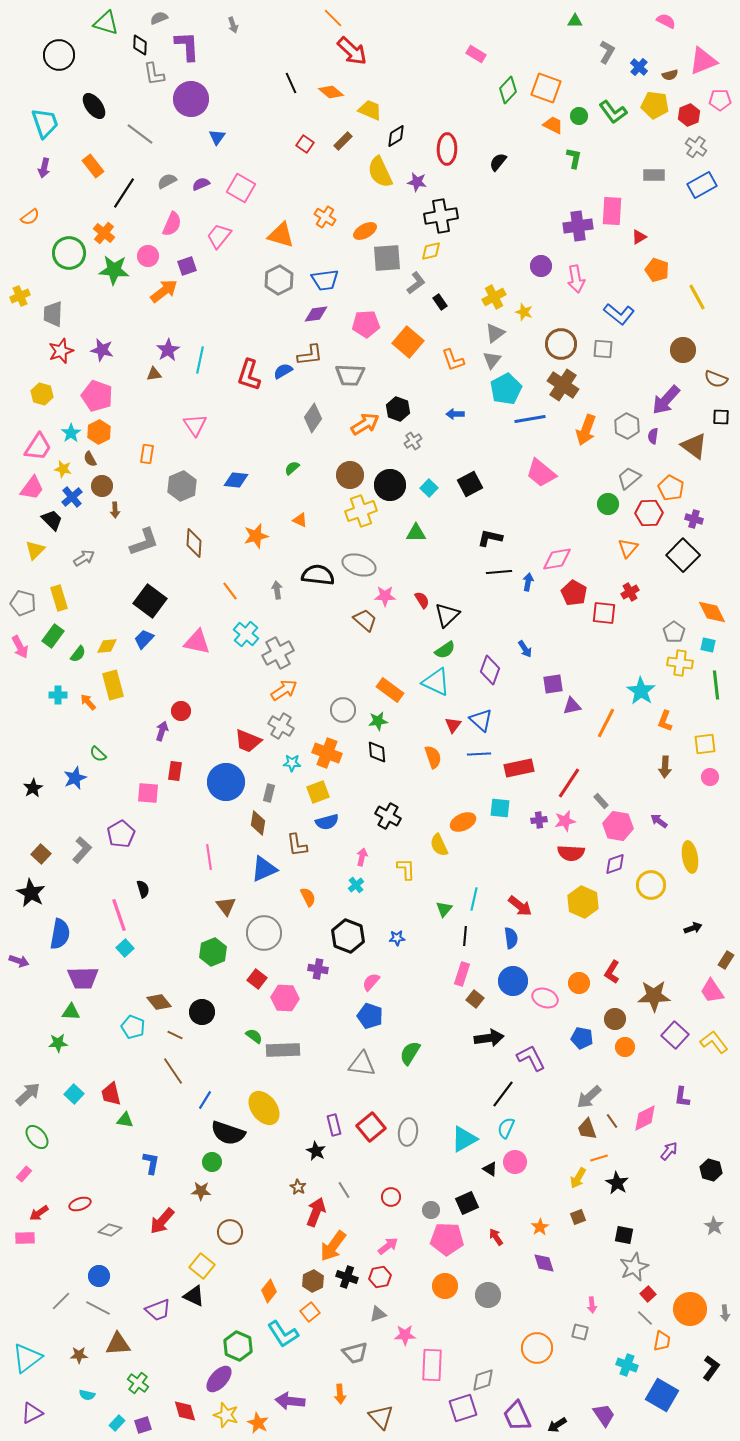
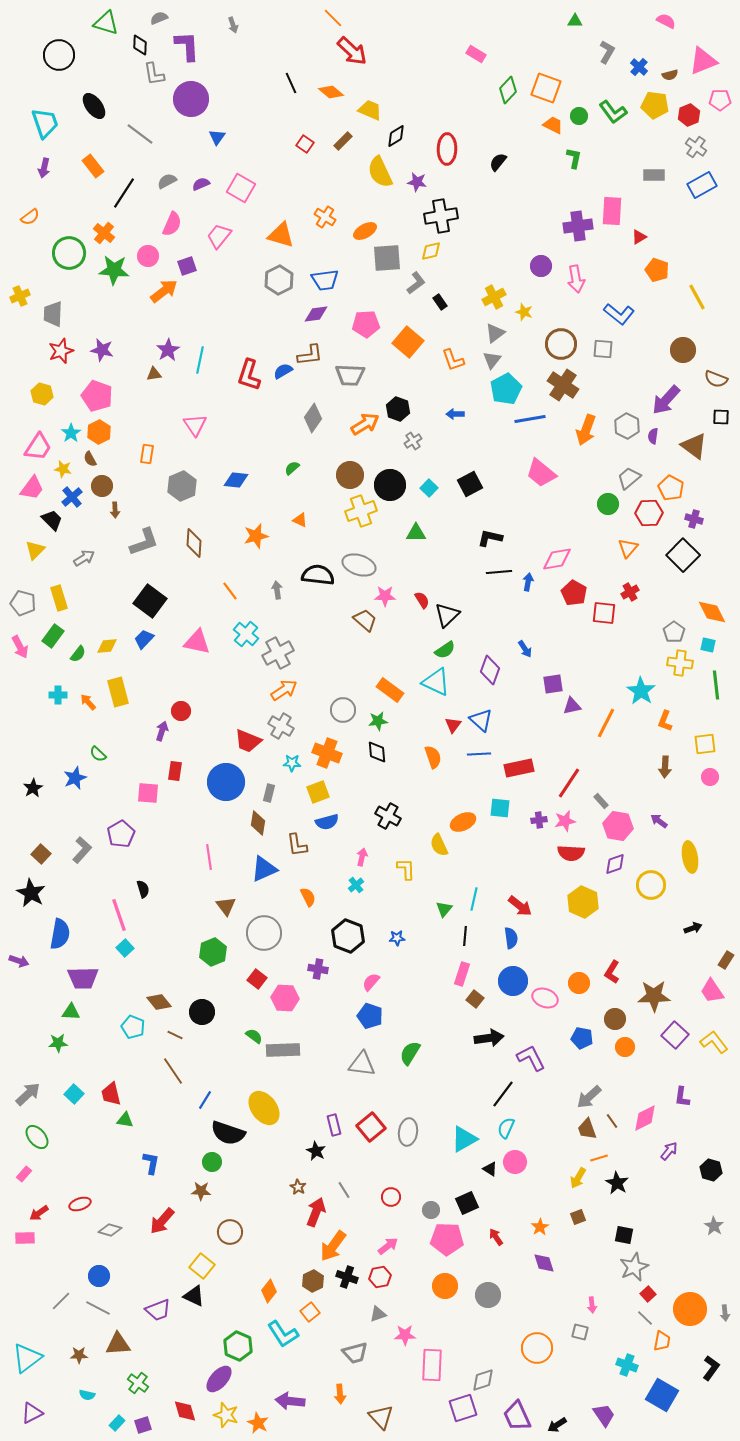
yellow rectangle at (113, 685): moved 5 px right, 7 px down
